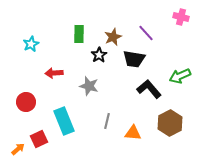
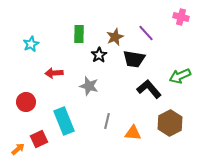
brown star: moved 2 px right
